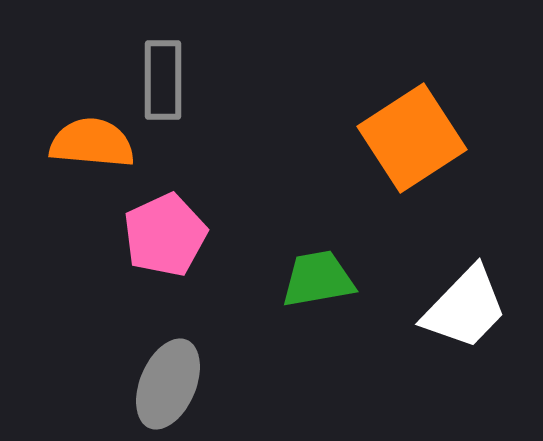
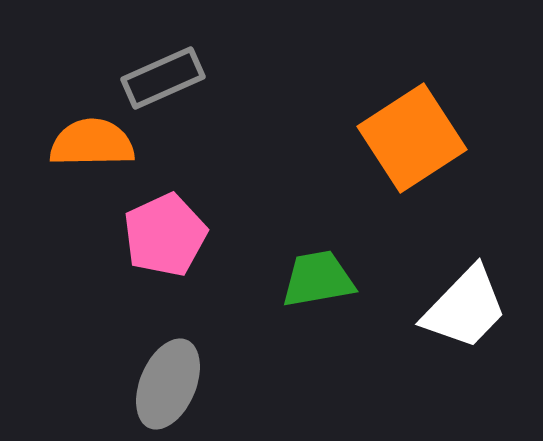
gray rectangle: moved 2 px up; rotated 66 degrees clockwise
orange semicircle: rotated 6 degrees counterclockwise
